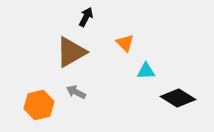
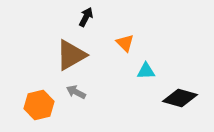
brown triangle: moved 3 px down
black diamond: moved 2 px right; rotated 16 degrees counterclockwise
